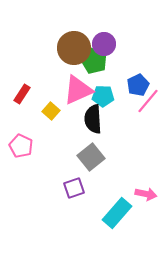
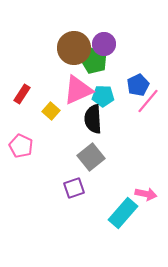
cyan rectangle: moved 6 px right
